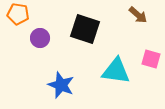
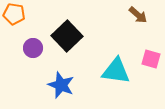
orange pentagon: moved 4 px left
black square: moved 18 px left, 7 px down; rotated 28 degrees clockwise
purple circle: moved 7 px left, 10 px down
